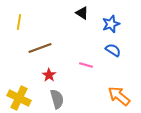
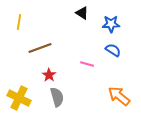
blue star: rotated 18 degrees clockwise
pink line: moved 1 px right, 1 px up
gray semicircle: moved 2 px up
